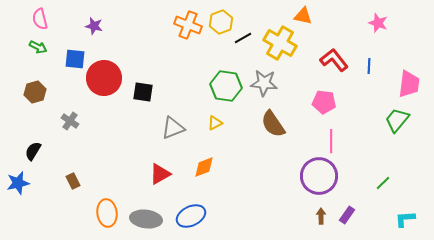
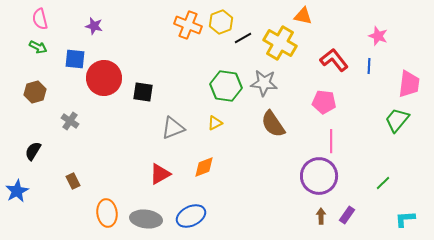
pink star: moved 13 px down
blue star: moved 1 px left, 8 px down; rotated 15 degrees counterclockwise
